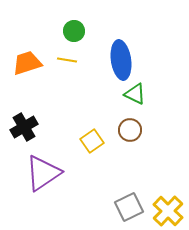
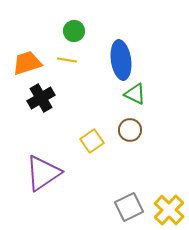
black cross: moved 17 px right, 29 px up
yellow cross: moved 1 px right, 1 px up
